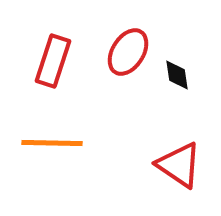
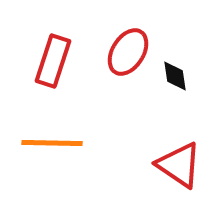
black diamond: moved 2 px left, 1 px down
